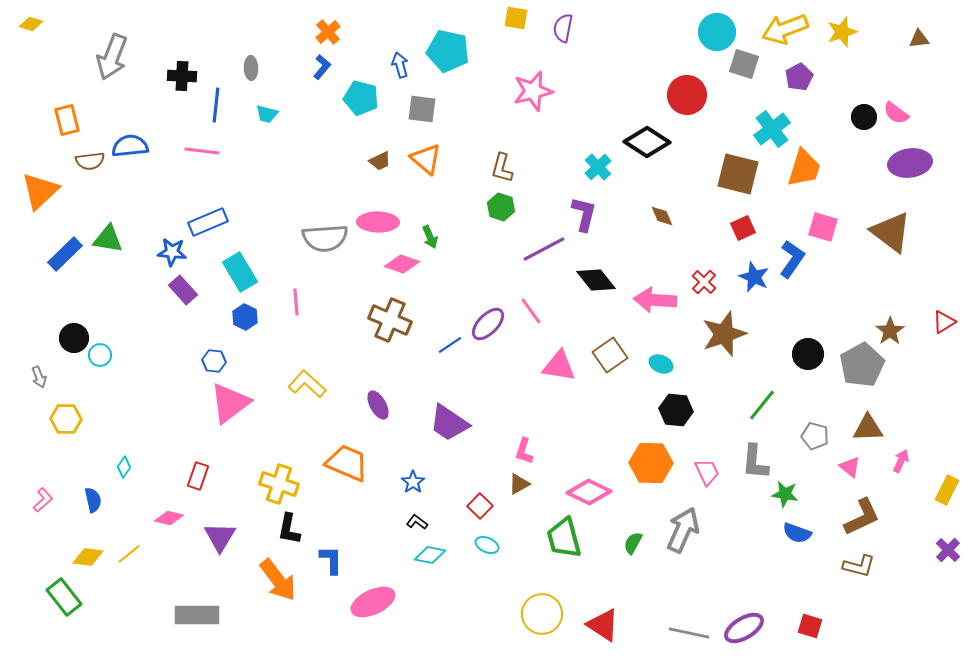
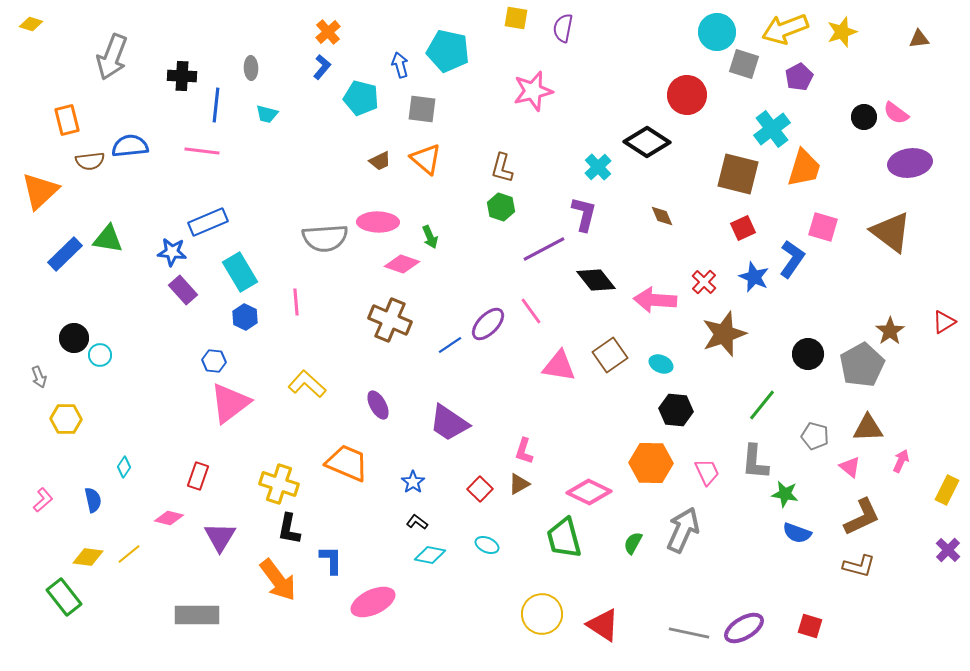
red square at (480, 506): moved 17 px up
